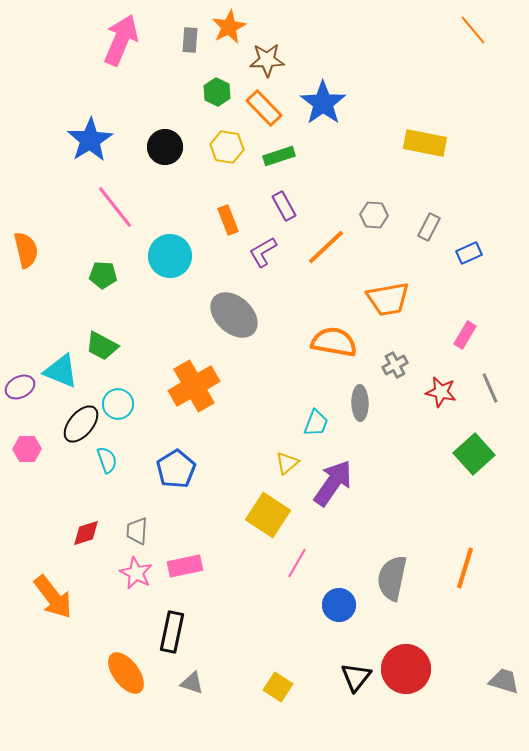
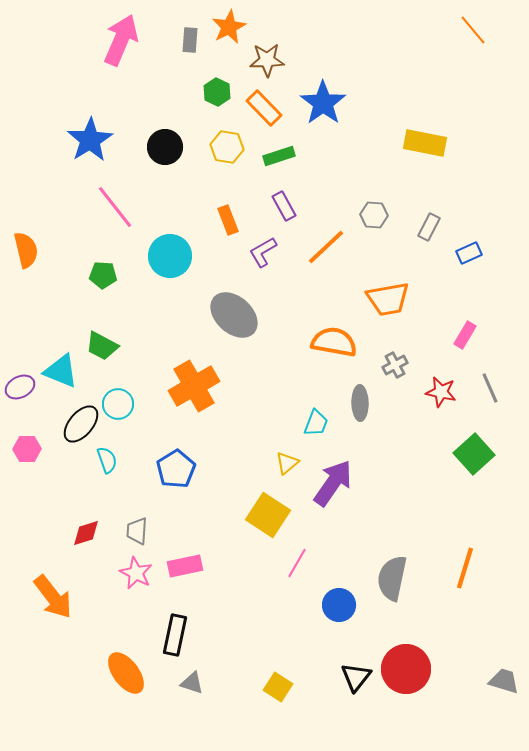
black rectangle at (172, 632): moved 3 px right, 3 px down
